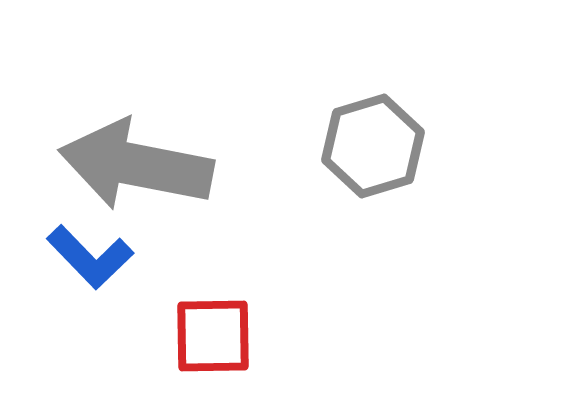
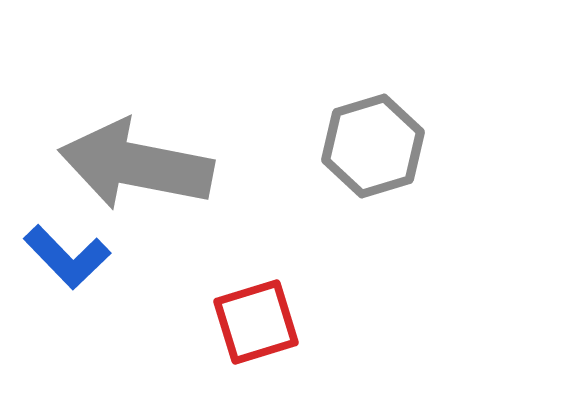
blue L-shape: moved 23 px left
red square: moved 43 px right, 14 px up; rotated 16 degrees counterclockwise
